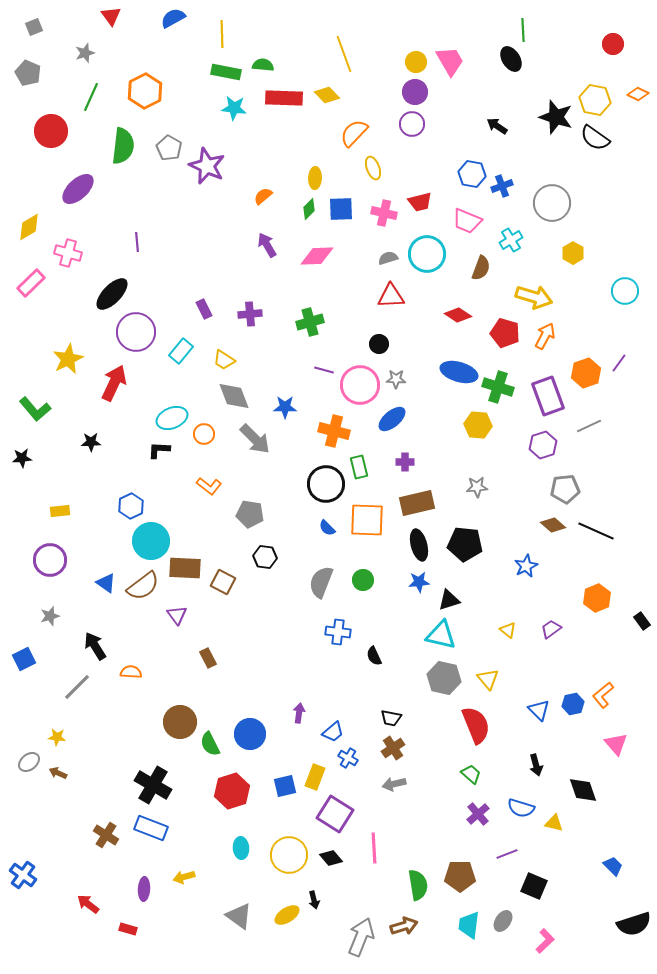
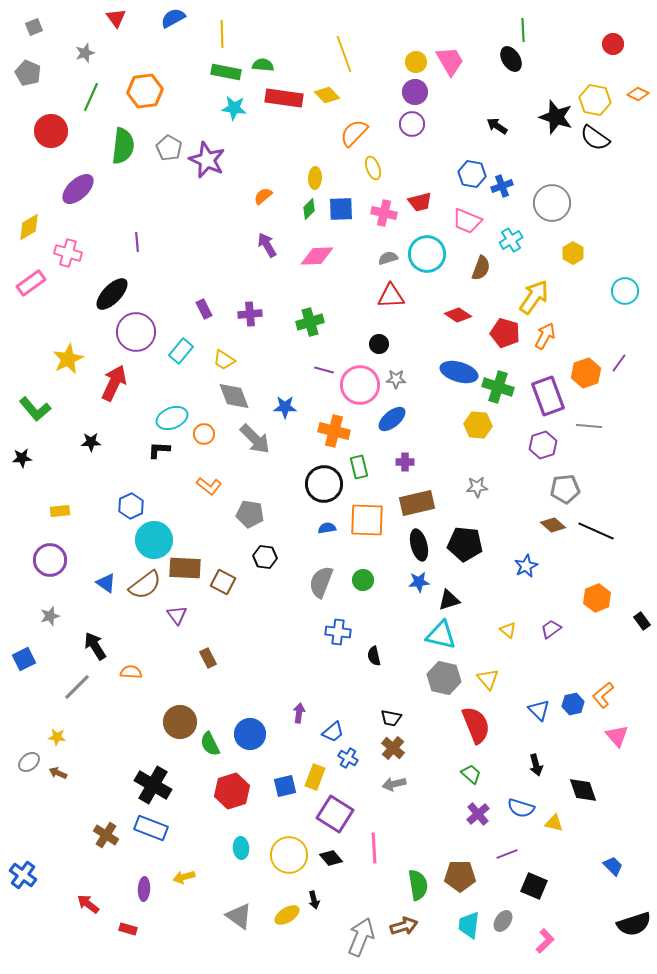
red triangle at (111, 16): moved 5 px right, 2 px down
orange hexagon at (145, 91): rotated 20 degrees clockwise
red rectangle at (284, 98): rotated 6 degrees clockwise
purple star at (207, 166): moved 6 px up
pink rectangle at (31, 283): rotated 8 degrees clockwise
yellow arrow at (534, 297): rotated 72 degrees counterclockwise
gray line at (589, 426): rotated 30 degrees clockwise
black circle at (326, 484): moved 2 px left
blue semicircle at (327, 528): rotated 126 degrees clockwise
cyan circle at (151, 541): moved 3 px right, 1 px up
brown semicircle at (143, 586): moved 2 px right, 1 px up
black semicircle at (374, 656): rotated 12 degrees clockwise
pink triangle at (616, 744): moved 1 px right, 8 px up
brown cross at (393, 748): rotated 15 degrees counterclockwise
